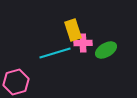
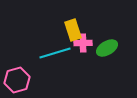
green ellipse: moved 1 px right, 2 px up
pink hexagon: moved 1 px right, 2 px up
